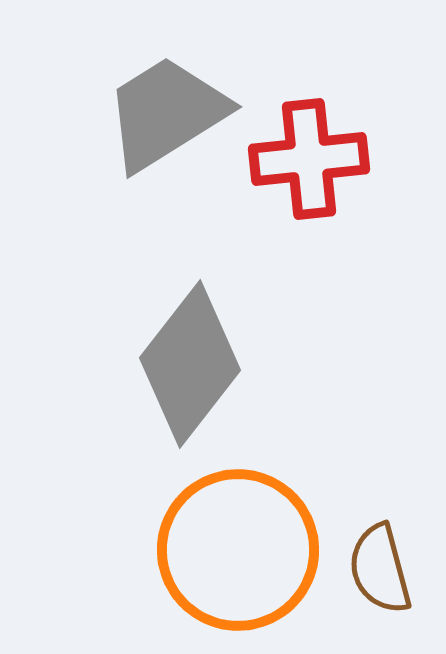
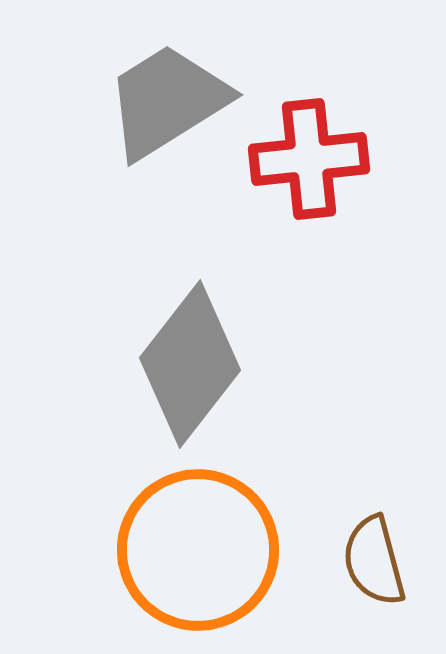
gray trapezoid: moved 1 px right, 12 px up
orange circle: moved 40 px left
brown semicircle: moved 6 px left, 8 px up
